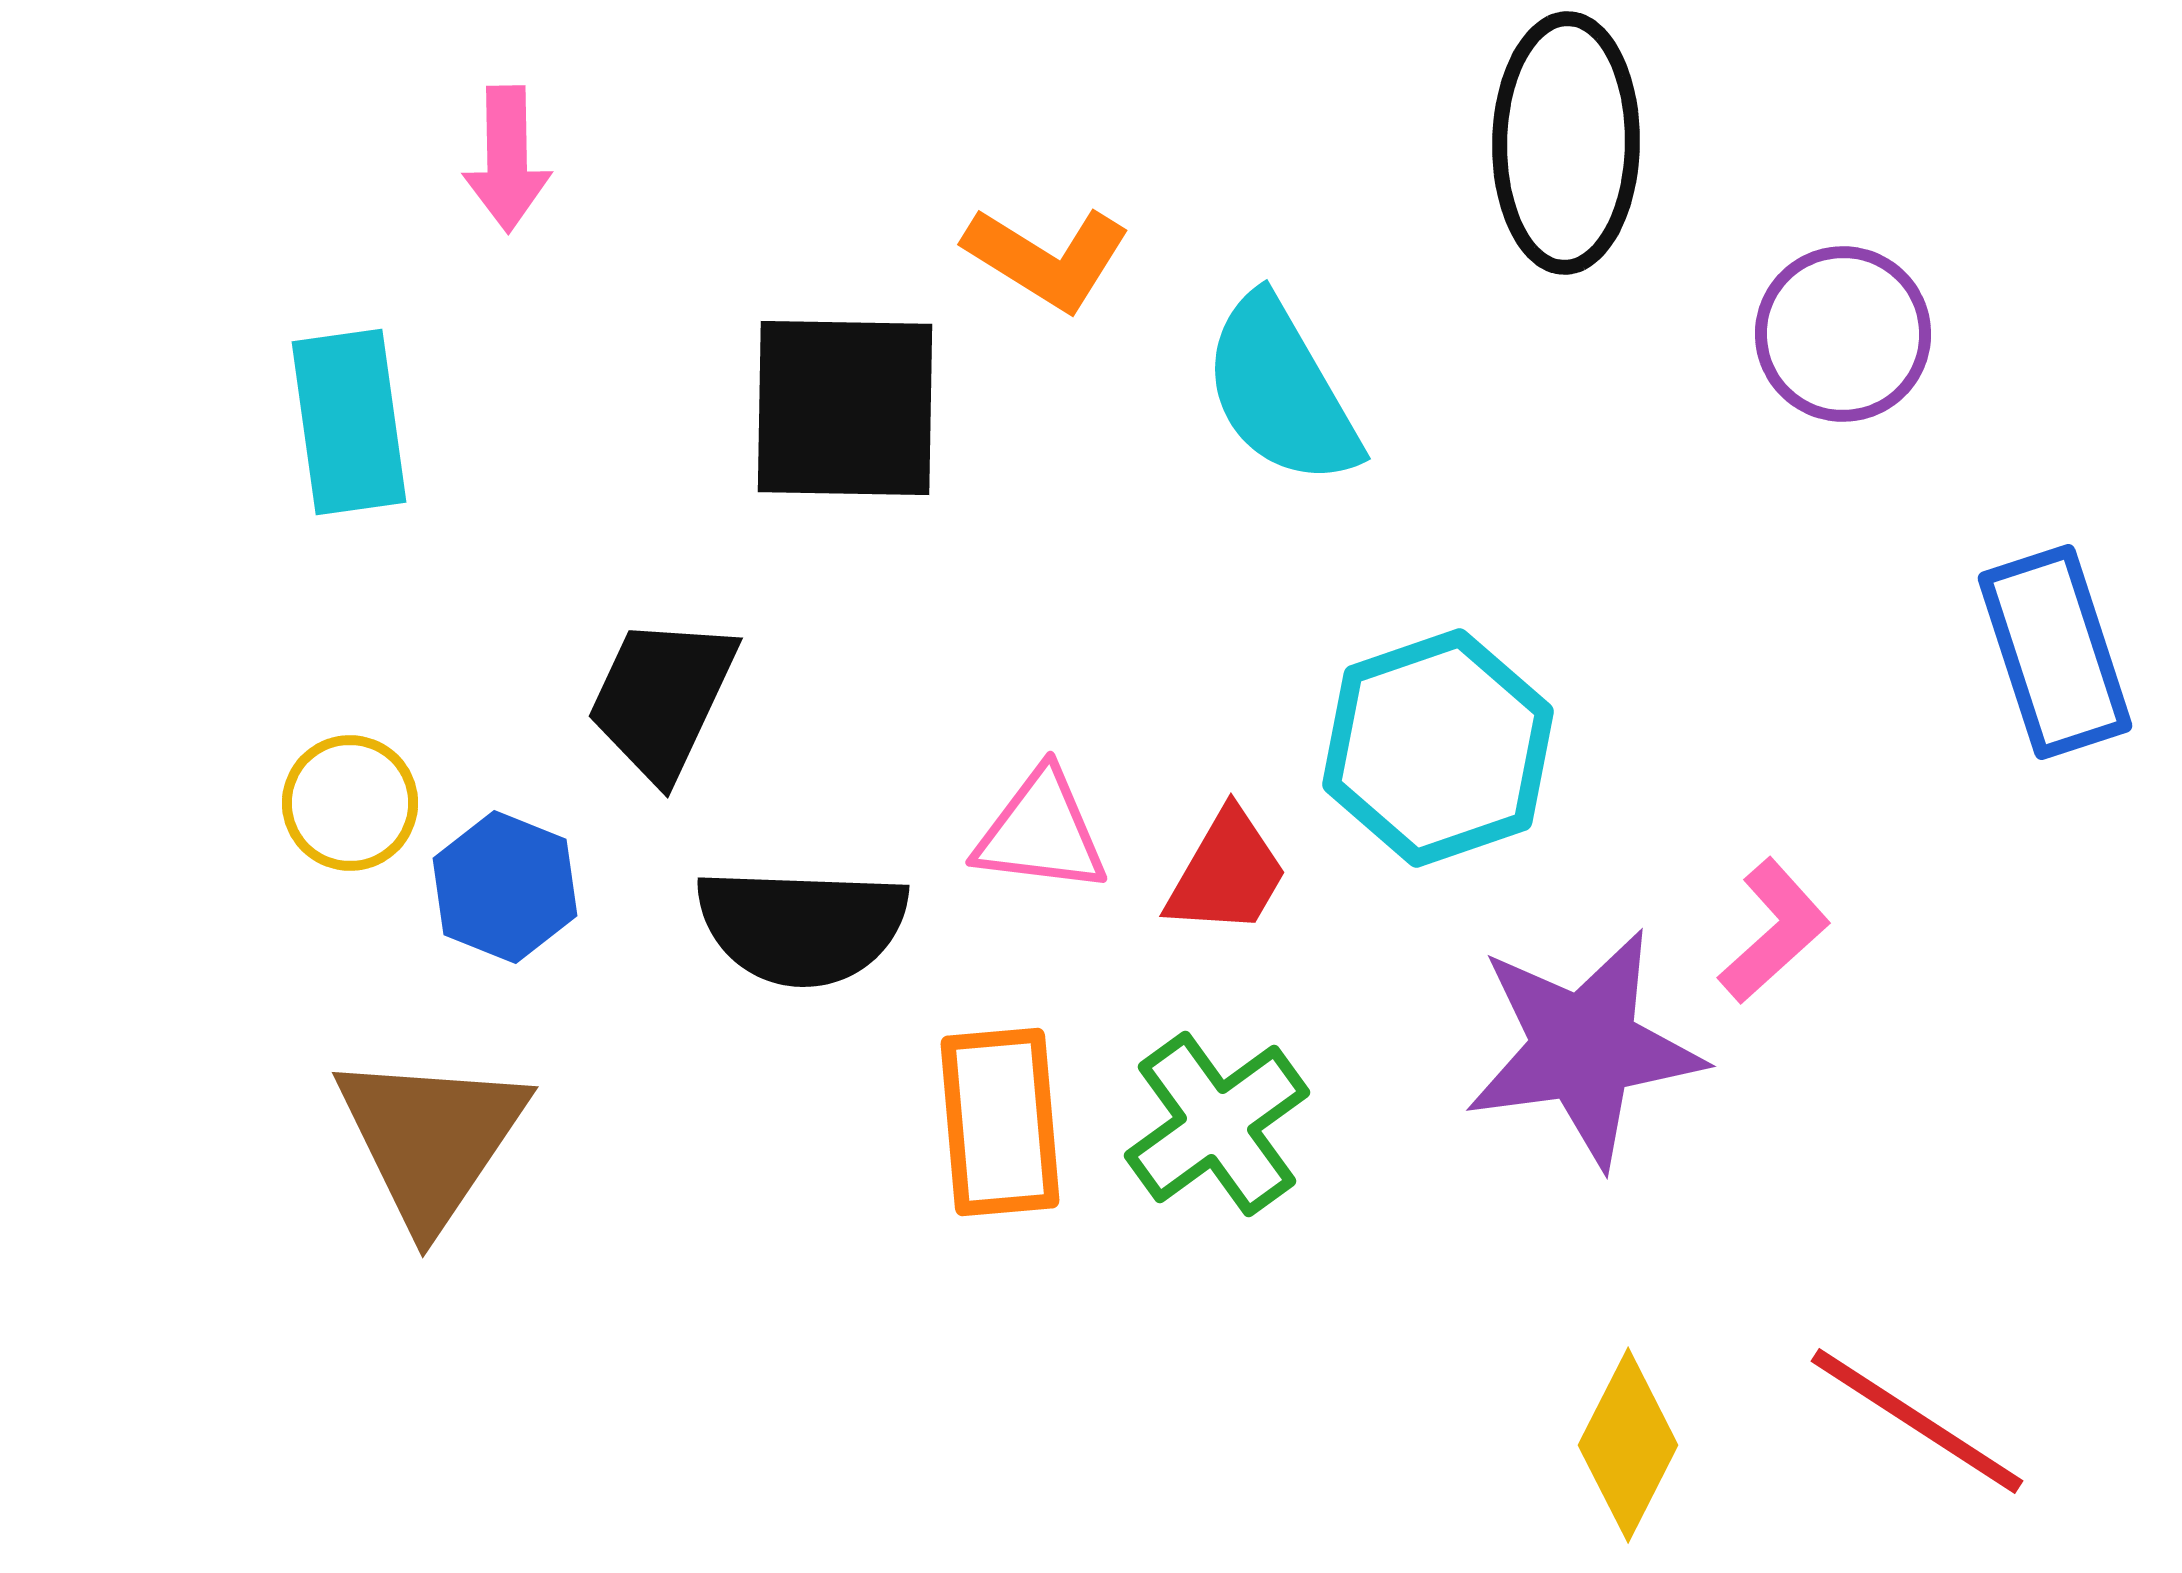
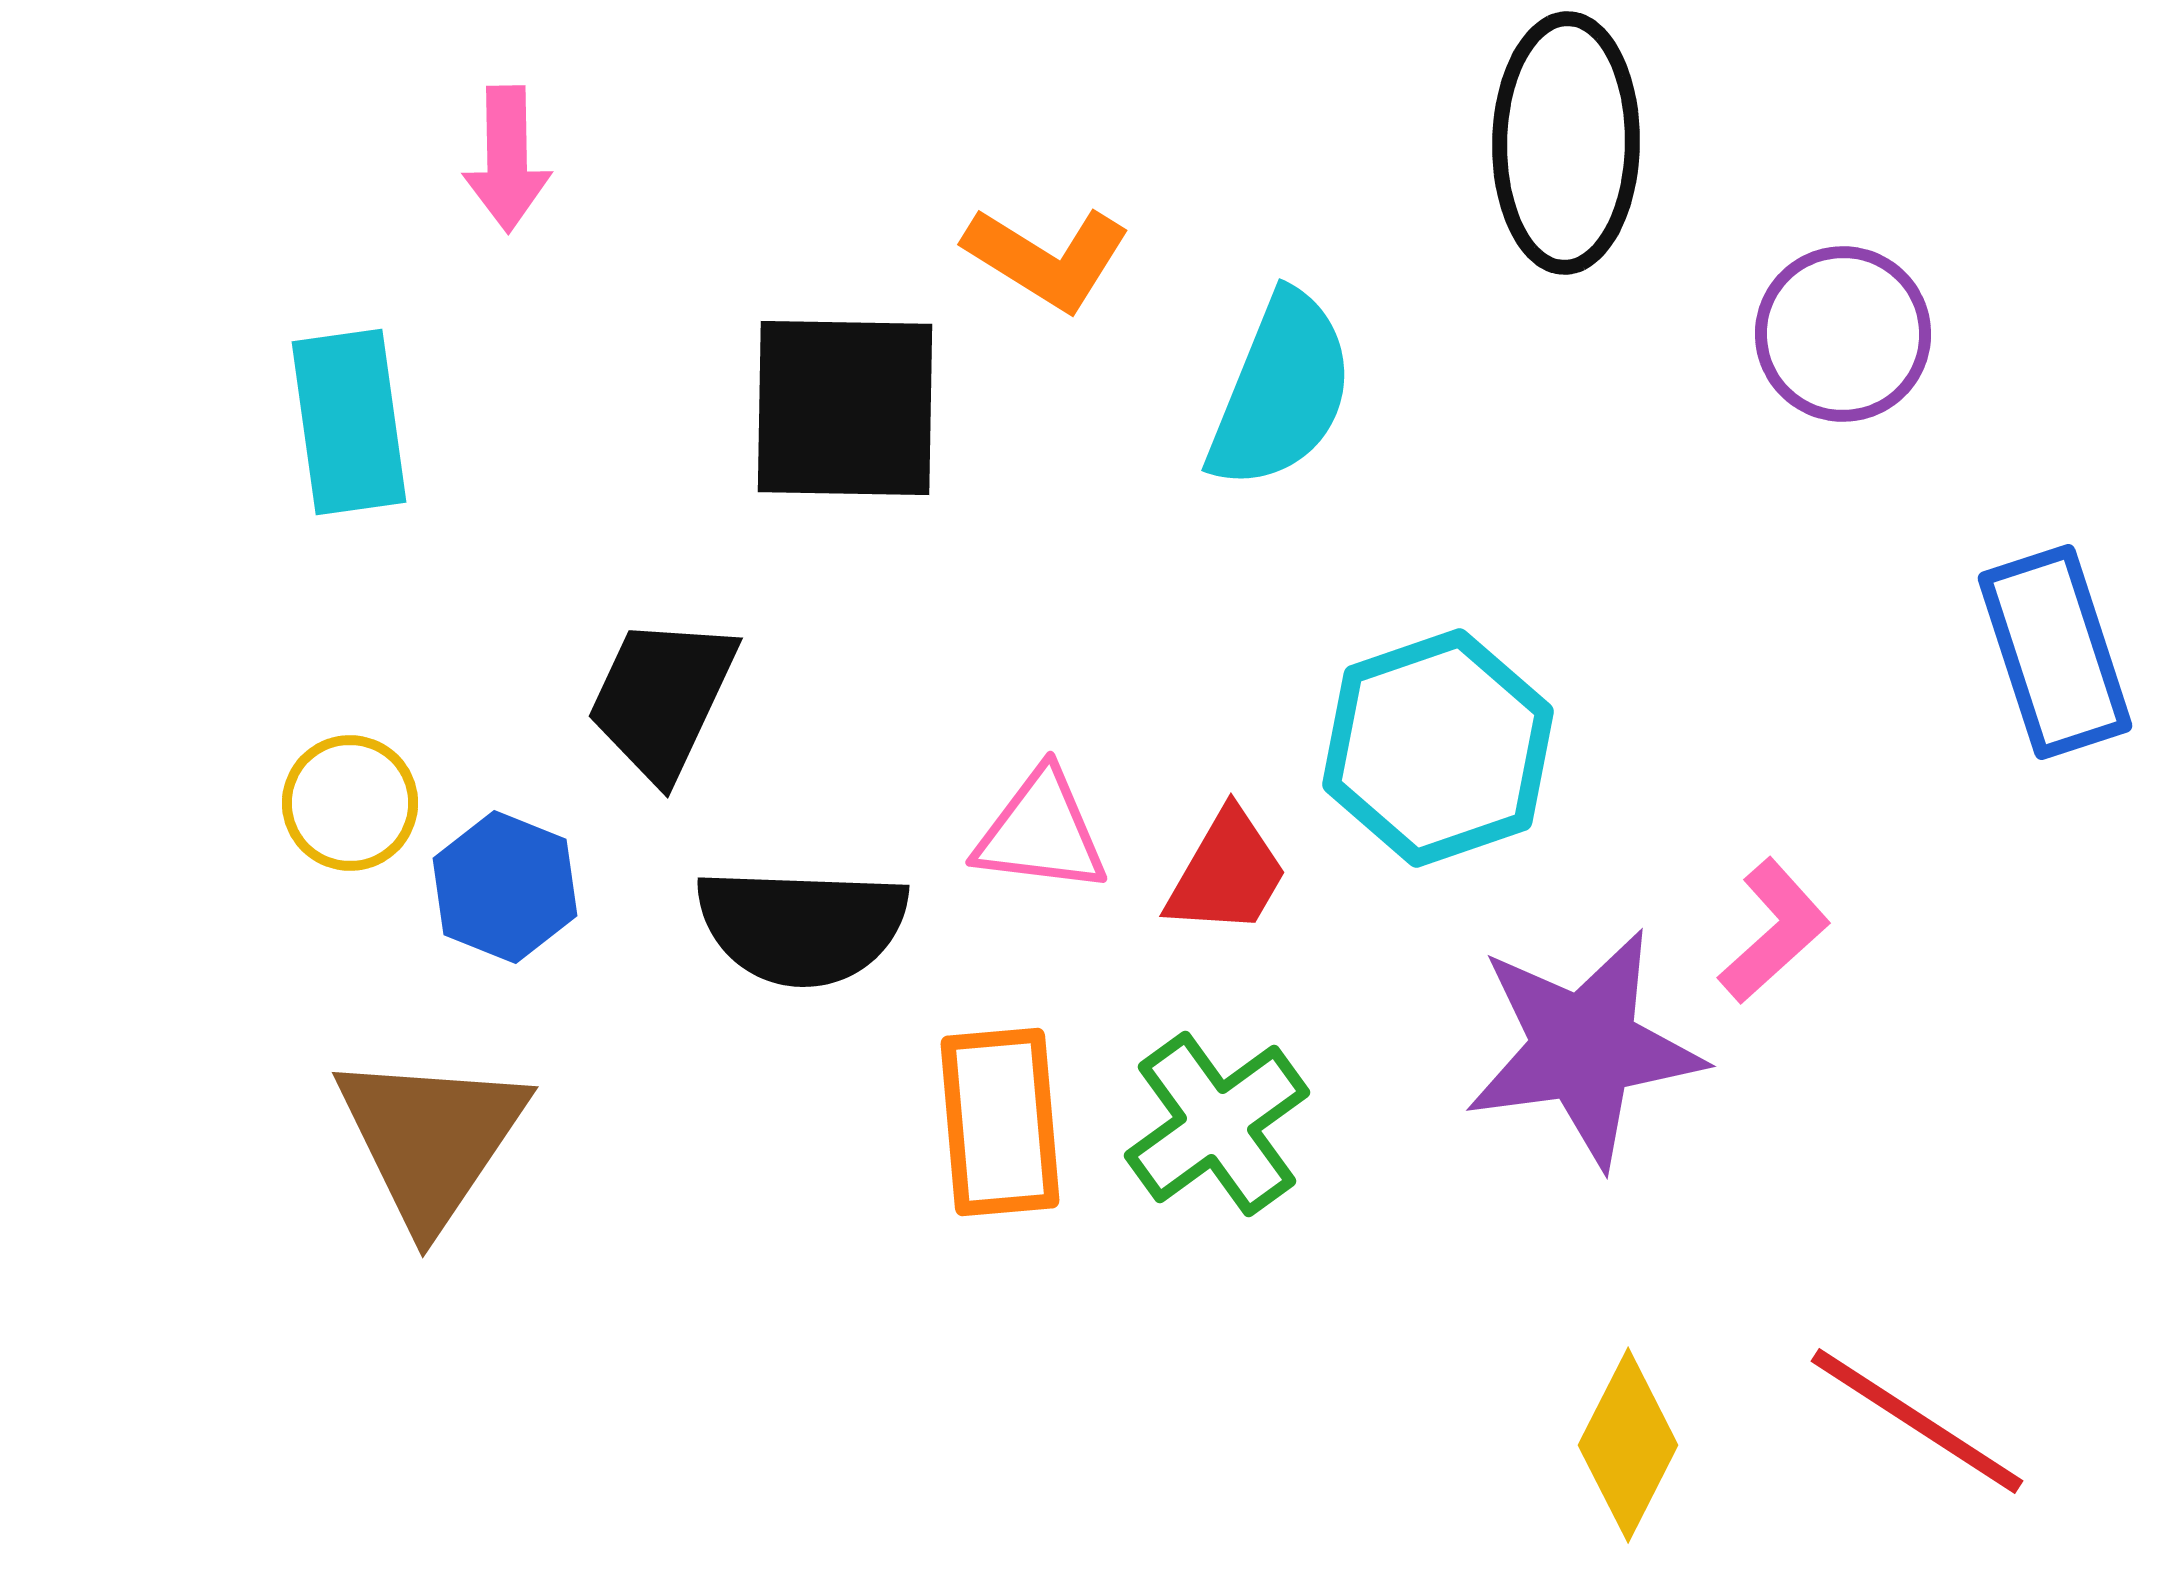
cyan semicircle: rotated 128 degrees counterclockwise
